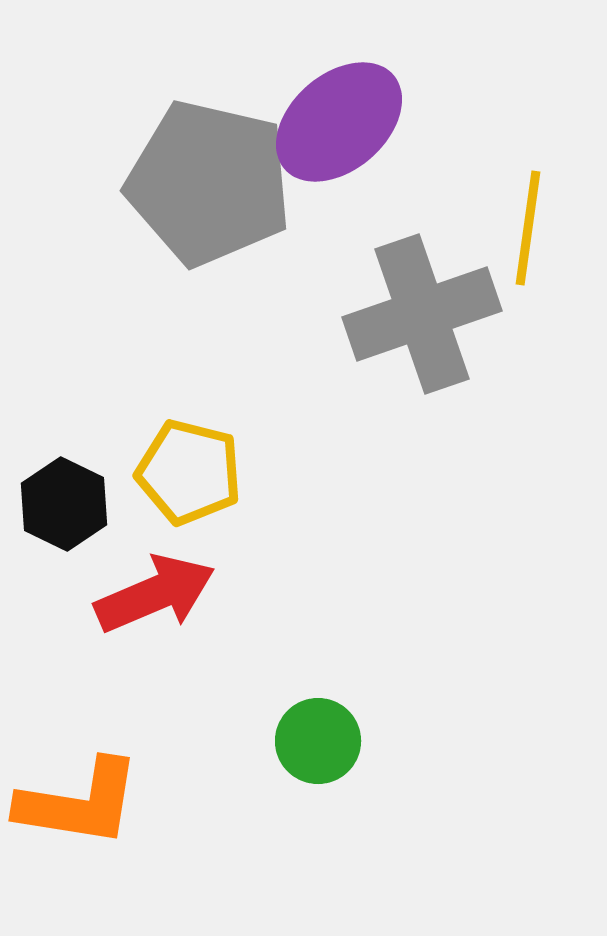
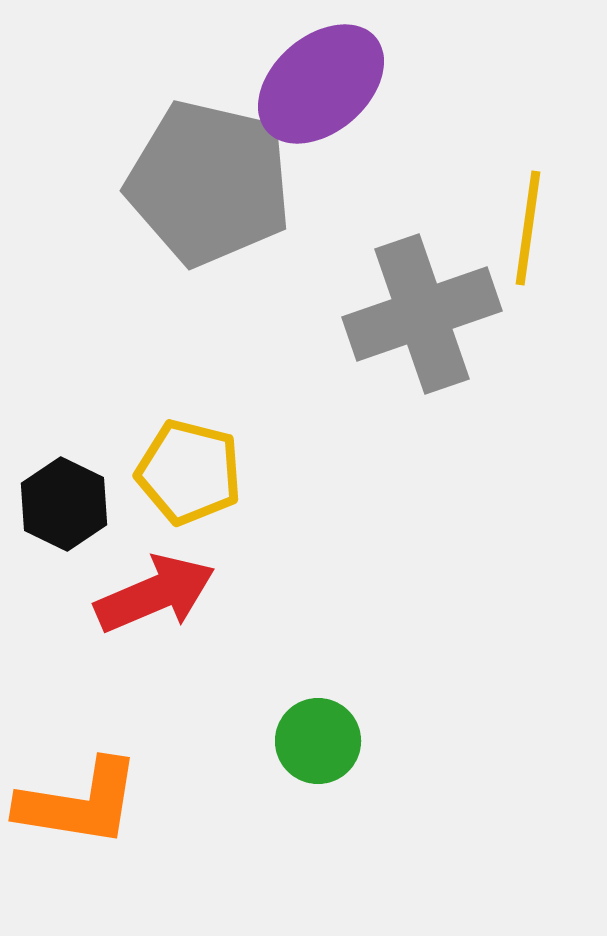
purple ellipse: moved 18 px left, 38 px up
